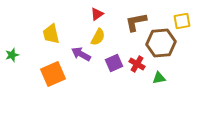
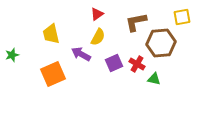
yellow square: moved 4 px up
green triangle: moved 5 px left, 1 px down; rotated 24 degrees clockwise
